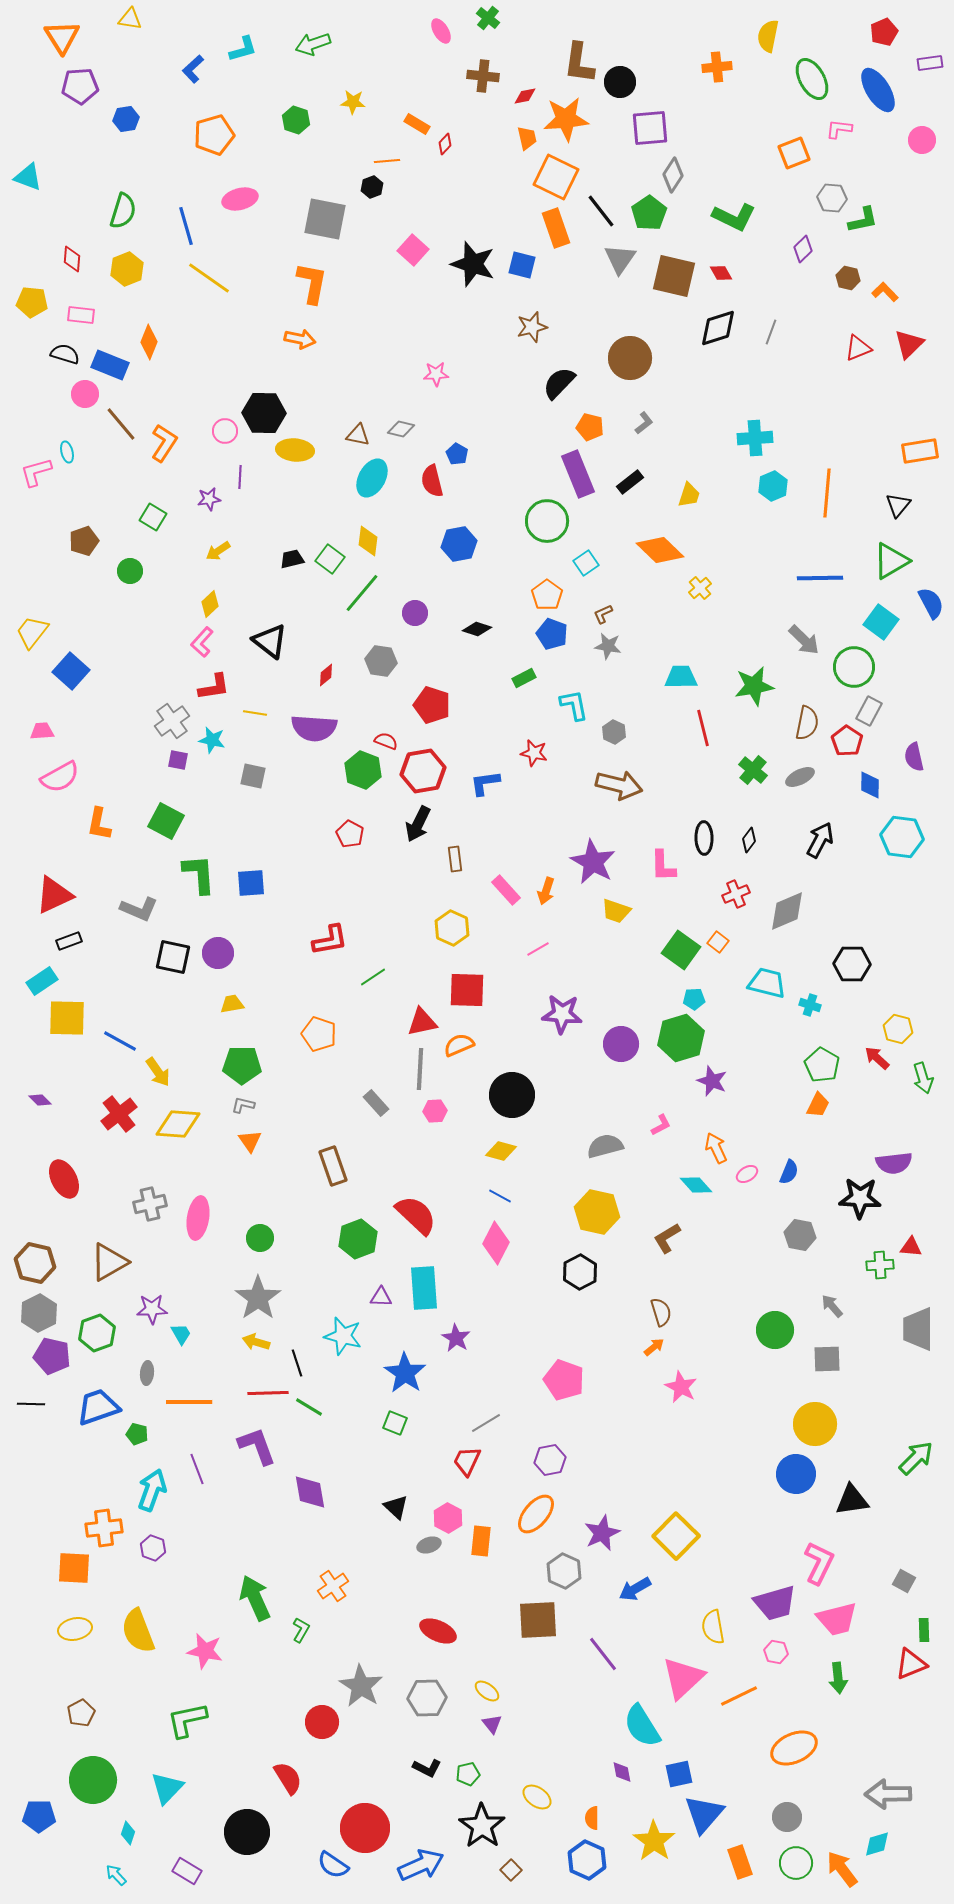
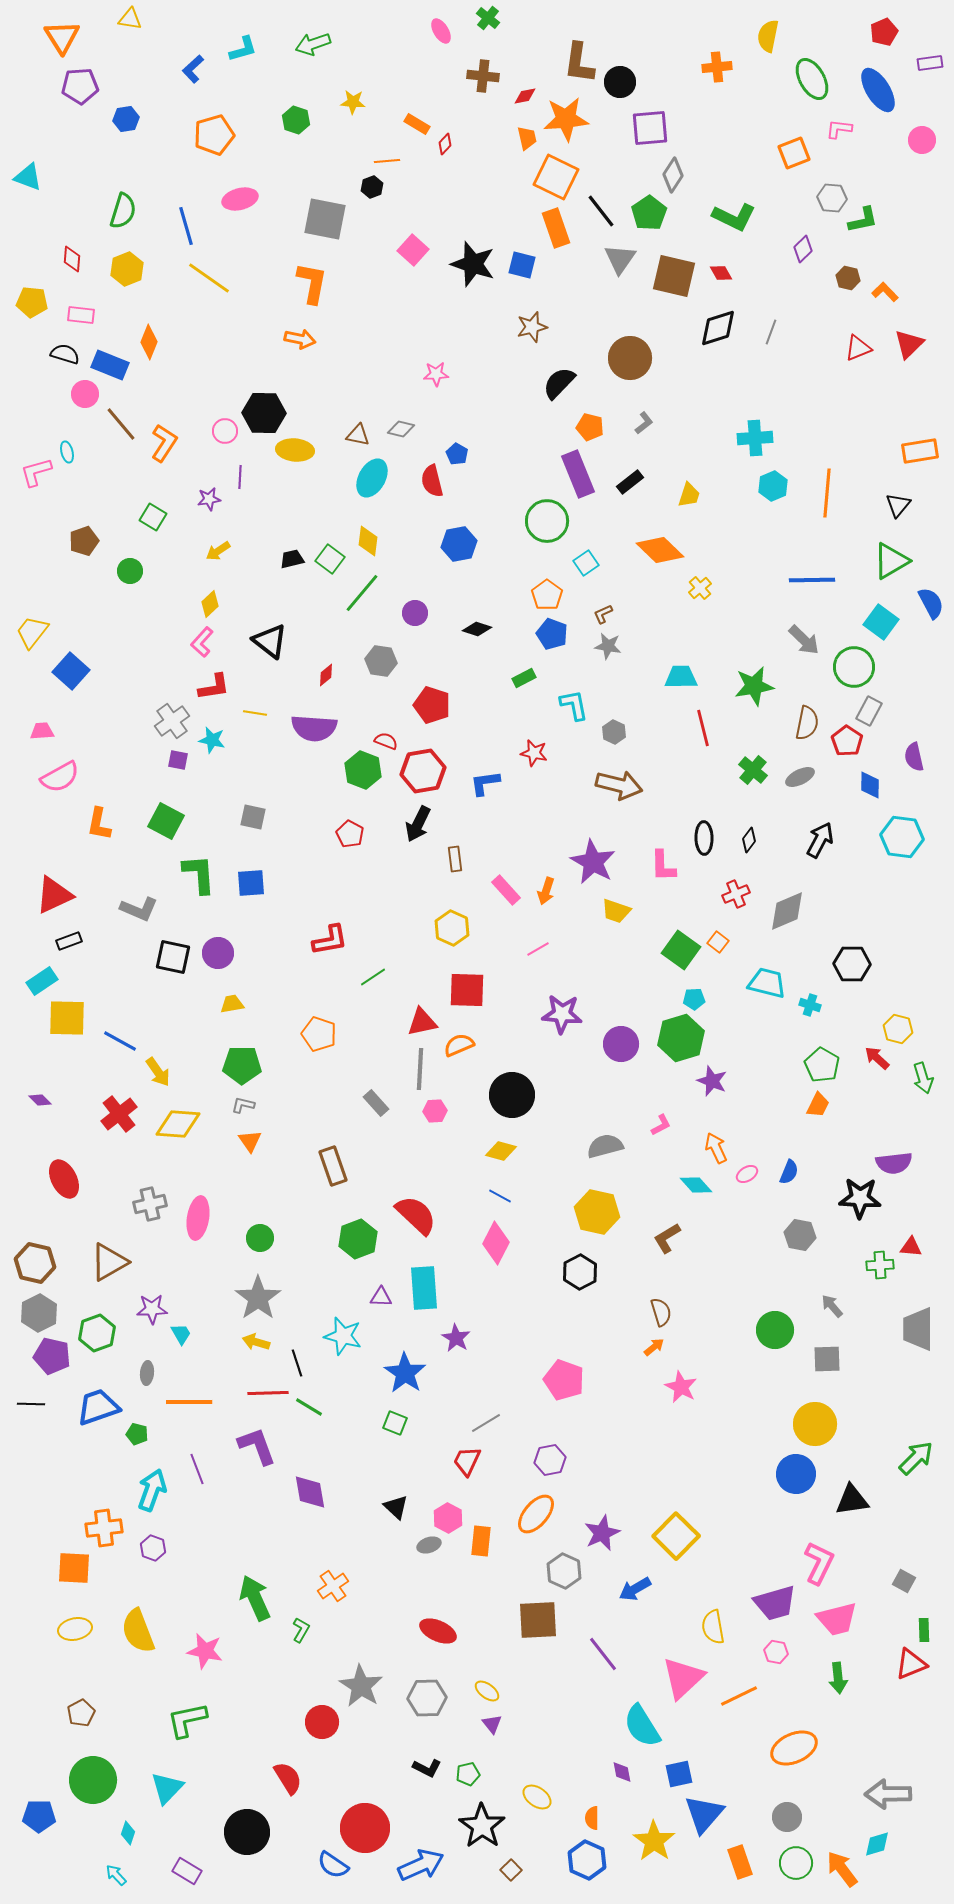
blue line at (820, 578): moved 8 px left, 2 px down
gray square at (253, 776): moved 41 px down
